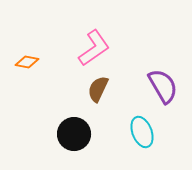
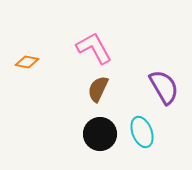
pink L-shape: rotated 84 degrees counterclockwise
purple semicircle: moved 1 px right, 1 px down
black circle: moved 26 px right
